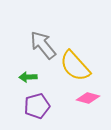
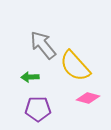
green arrow: moved 2 px right
purple pentagon: moved 1 px right, 3 px down; rotated 15 degrees clockwise
